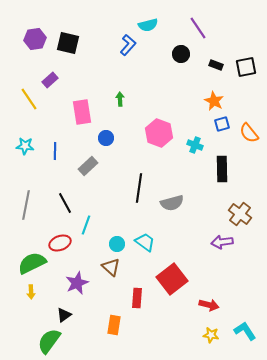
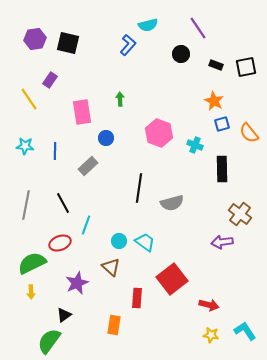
purple rectangle at (50, 80): rotated 14 degrees counterclockwise
black line at (65, 203): moved 2 px left
cyan circle at (117, 244): moved 2 px right, 3 px up
